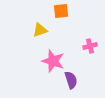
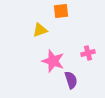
pink cross: moved 2 px left, 7 px down
